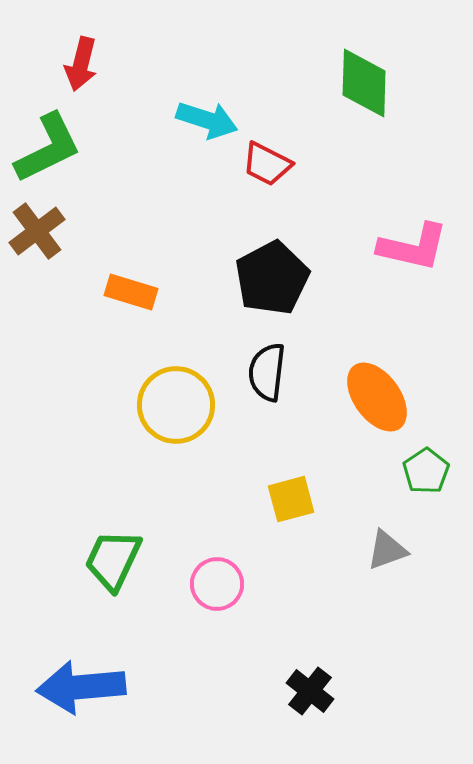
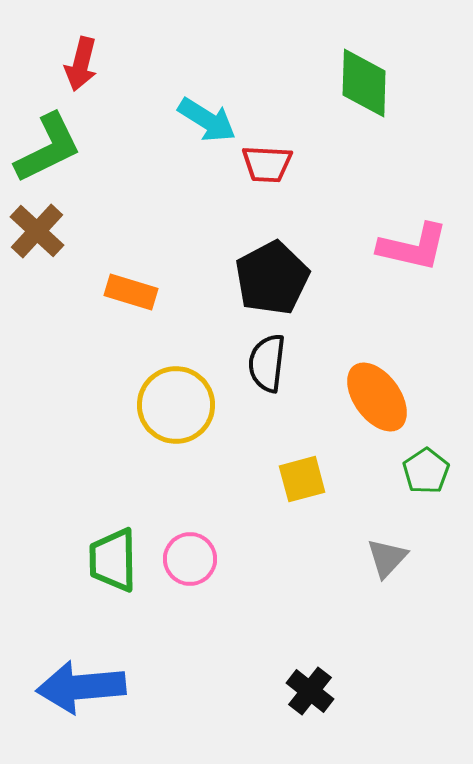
cyan arrow: rotated 14 degrees clockwise
red trapezoid: rotated 24 degrees counterclockwise
brown cross: rotated 10 degrees counterclockwise
black semicircle: moved 9 px up
yellow square: moved 11 px right, 20 px up
gray triangle: moved 8 px down; rotated 27 degrees counterclockwise
green trapezoid: rotated 26 degrees counterclockwise
pink circle: moved 27 px left, 25 px up
